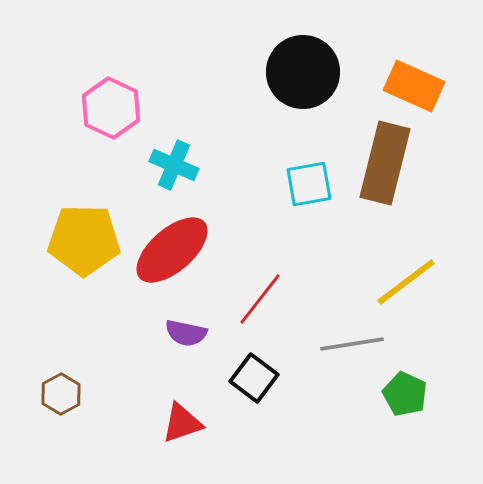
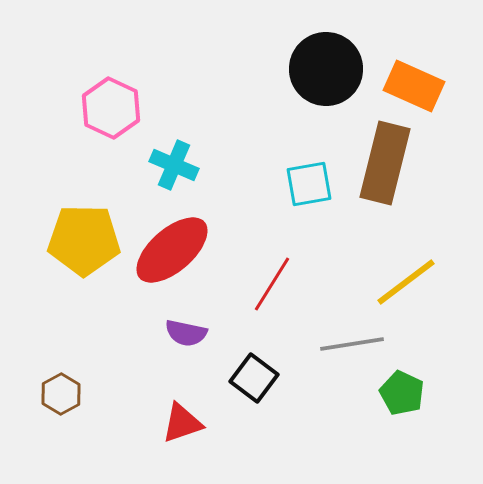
black circle: moved 23 px right, 3 px up
red line: moved 12 px right, 15 px up; rotated 6 degrees counterclockwise
green pentagon: moved 3 px left, 1 px up
